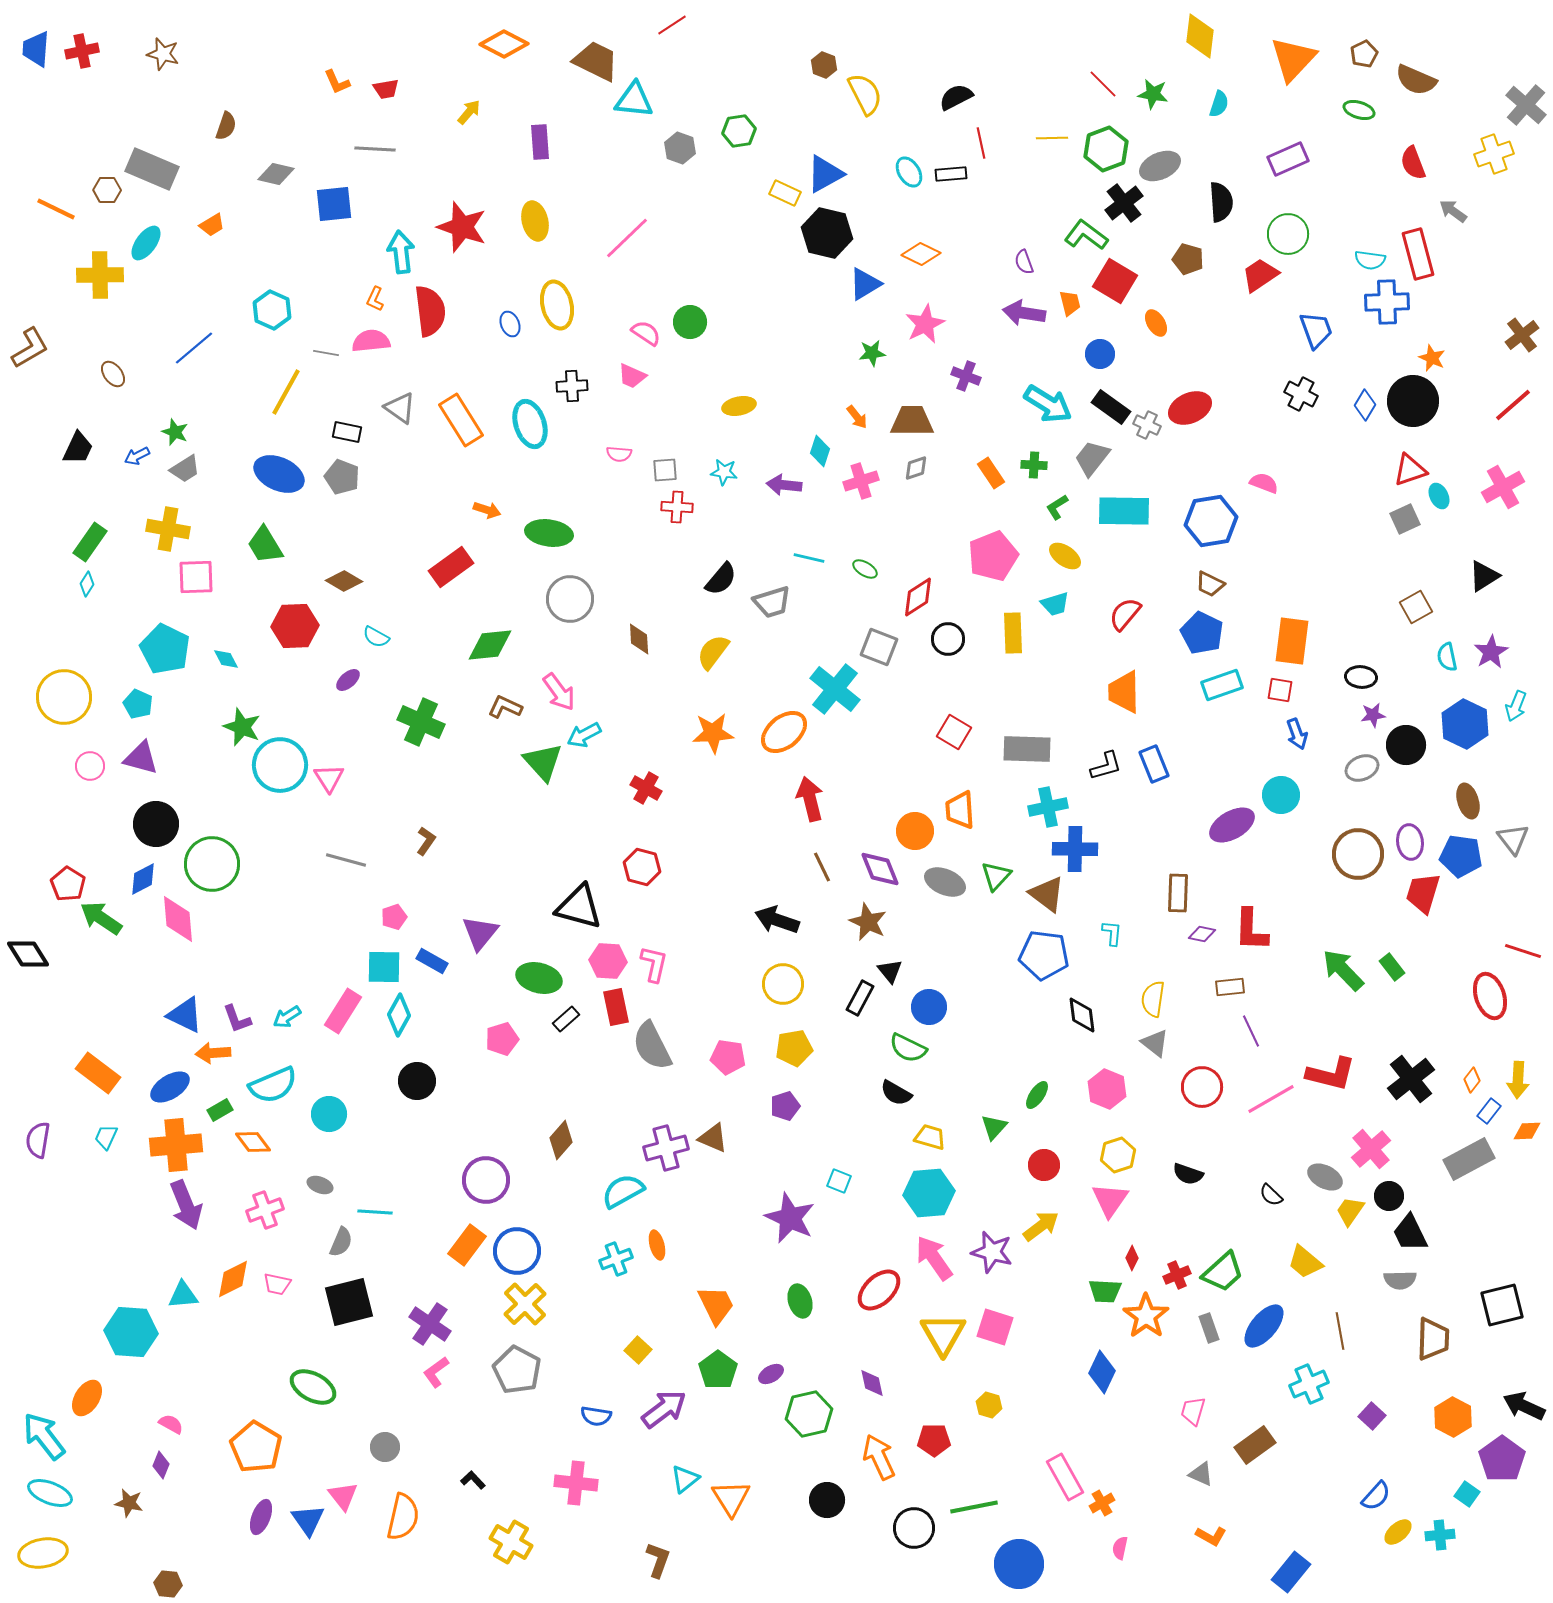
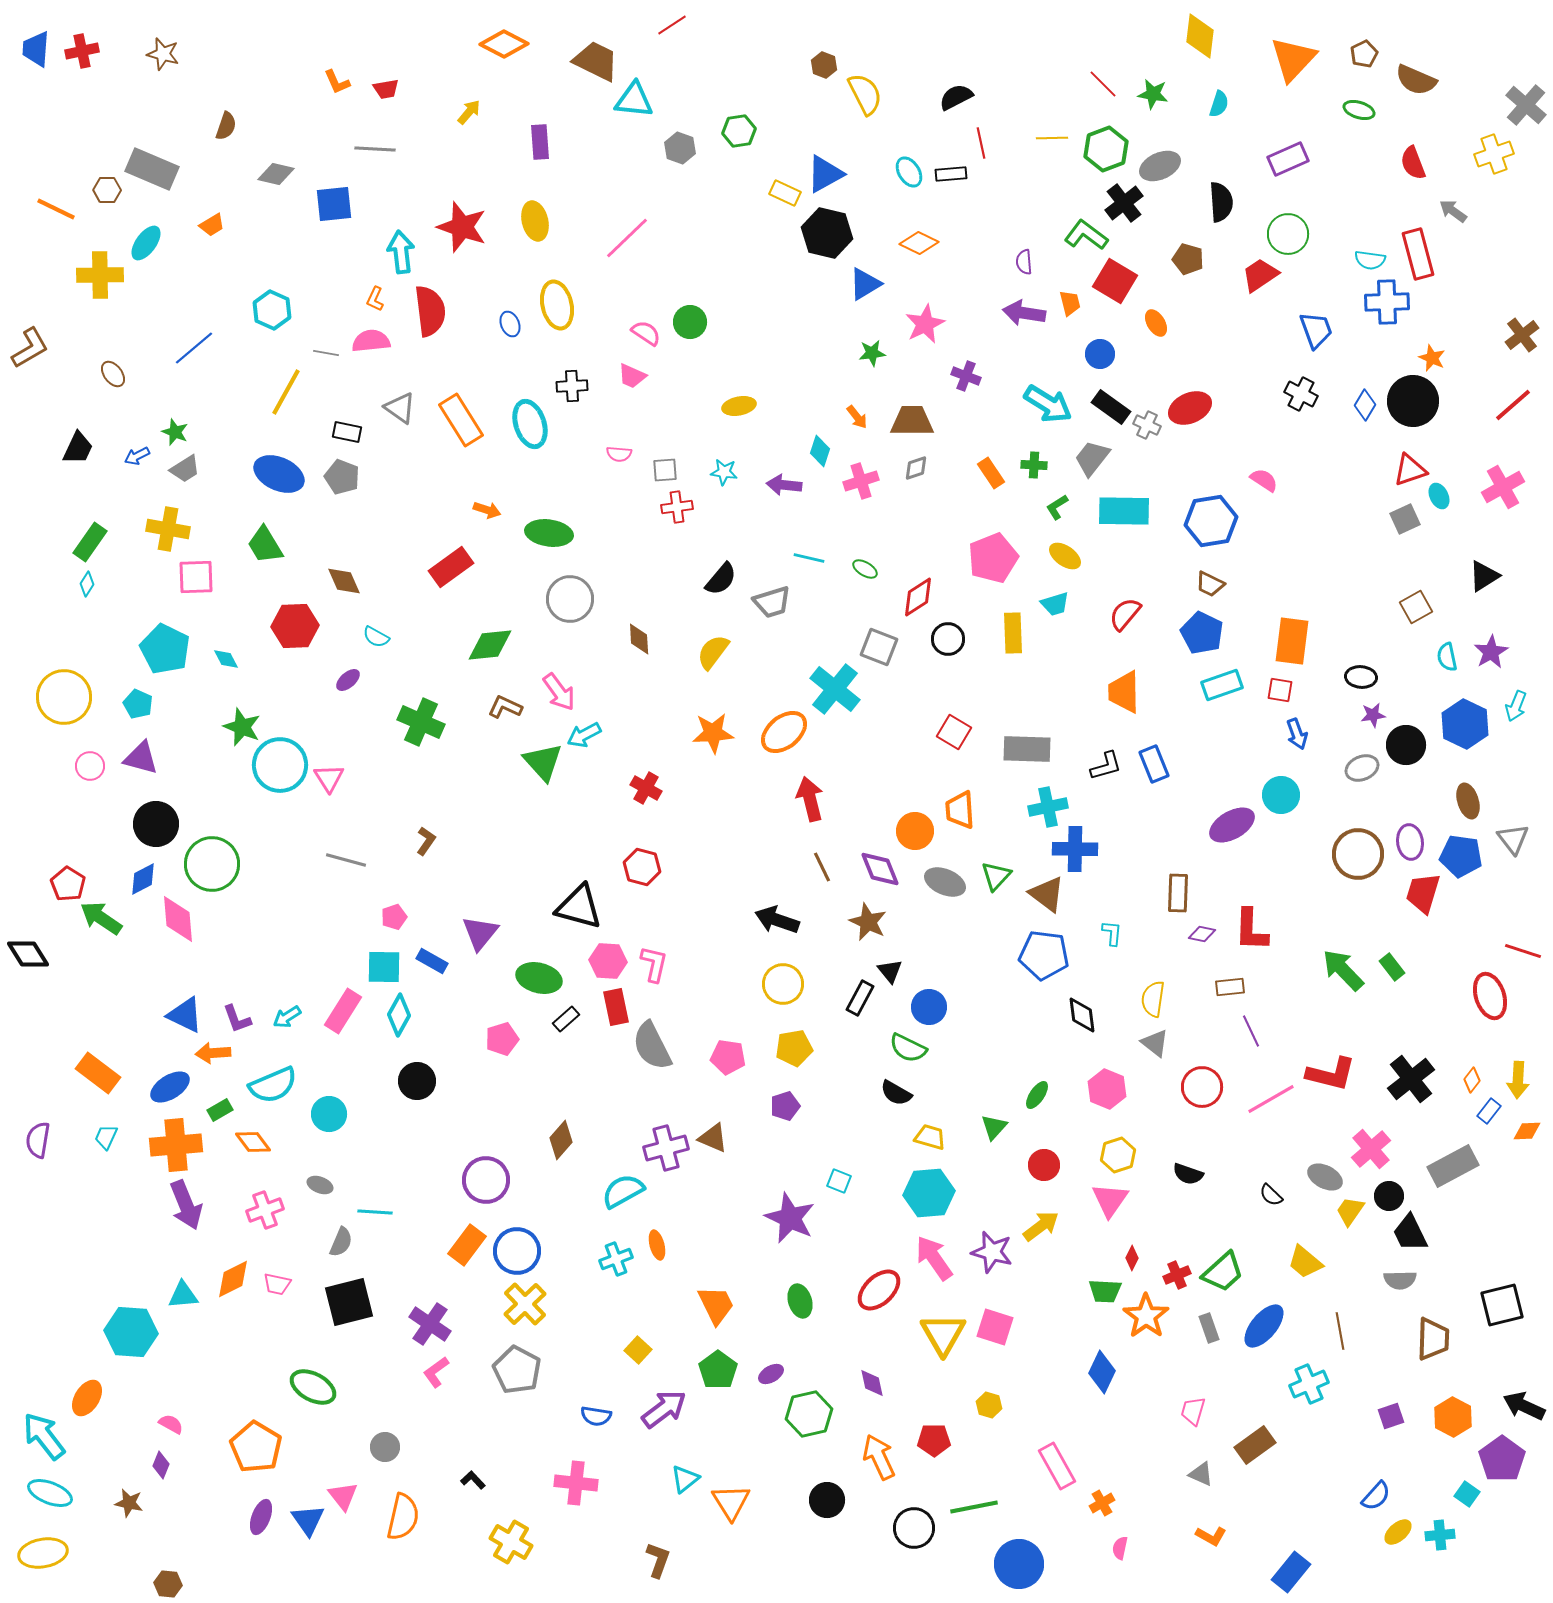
orange diamond at (921, 254): moved 2 px left, 11 px up
purple semicircle at (1024, 262): rotated 15 degrees clockwise
pink semicircle at (1264, 483): moved 3 px up; rotated 12 degrees clockwise
red cross at (677, 507): rotated 12 degrees counterclockwise
pink pentagon at (993, 556): moved 2 px down
brown diamond at (344, 581): rotated 36 degrees clockwise
gray rectangle at (1469, 1159): moved 16 px left, 7 px down
purple square at (1372, 1416): moved 19 px right; rotated 28 degrees clockwise
pink rectangle at (1065, 1477): moved 8 px left, 11 px up
orange triangle at (731, 1498): moved 4 px down
